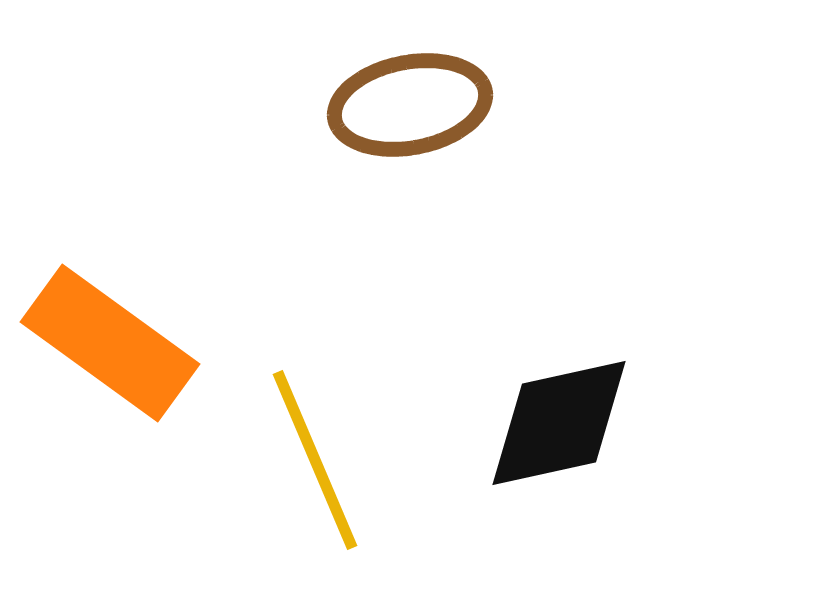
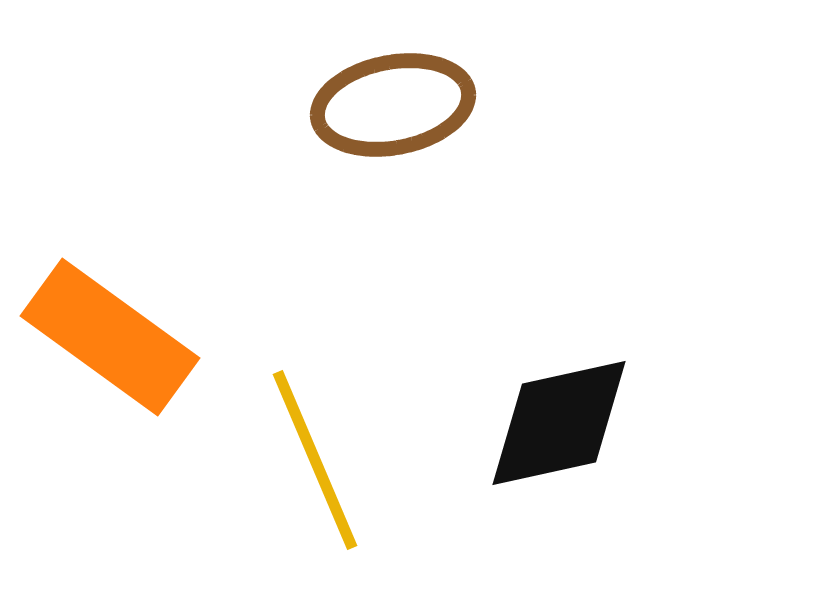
brown ellipse: moved 17 px left
orange rectangle: moved 6 px up
